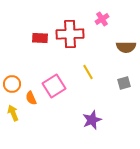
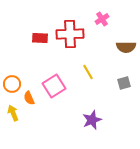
orange semicircle: moved 2 px left
